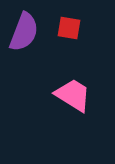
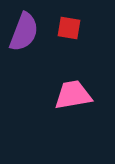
pink trapezoid: rotated 42 degrees counterclockwise
